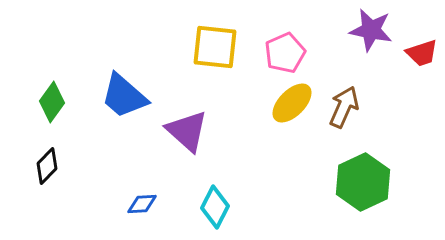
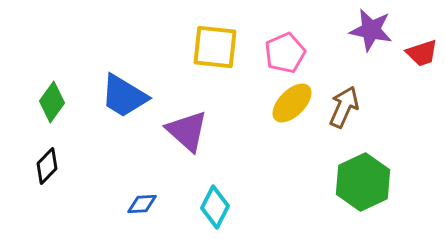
blue trapezoid: rotated 10 degrees counterclockwise
